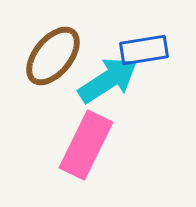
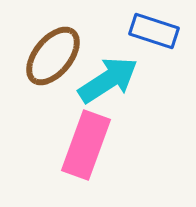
blue rectangle: moved 10 px right, 19 px up; rotated 27 degrees clockwise
pink rectangle: rotated 6 degrees counterclockwise
